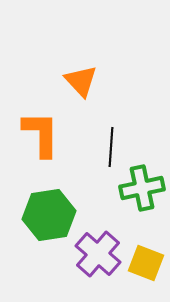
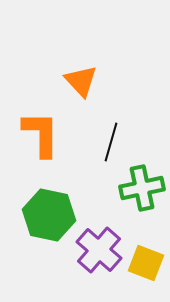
black line: moved 5 px up; rotated 12 degrees clockwise
green hexagon: rotated 21 degrees clockwise
purple cross: moved 1 px right, 4 px up
